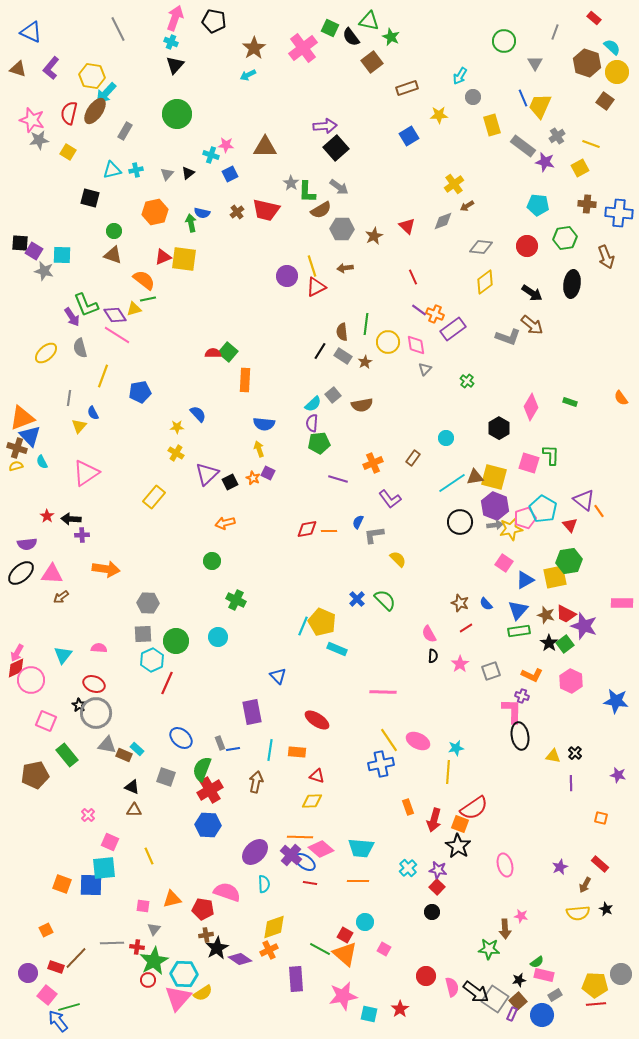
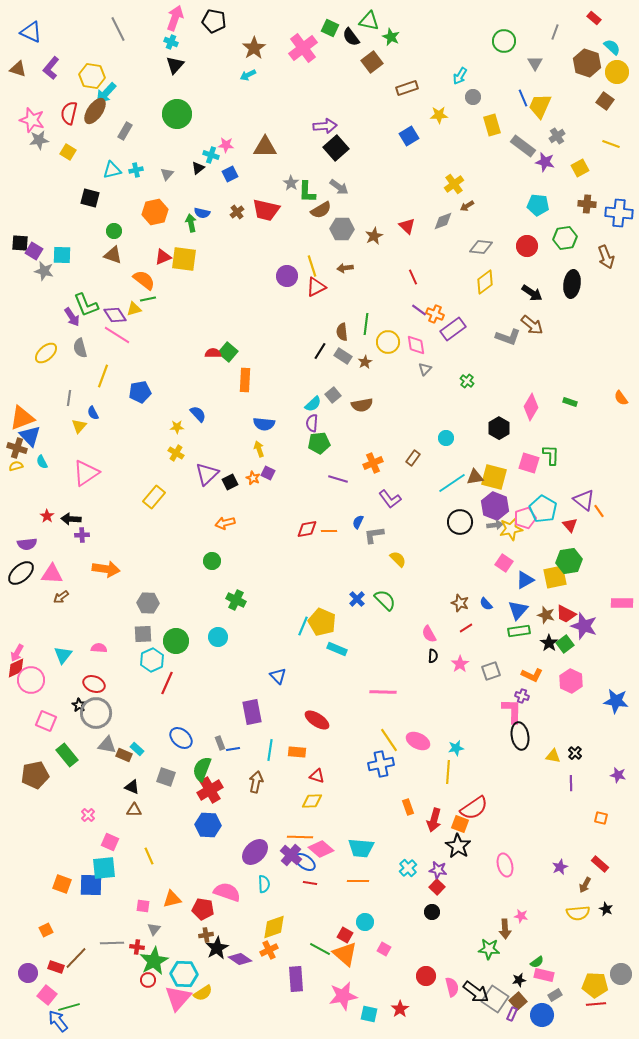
yellow line at (591, 144): moved 20 px right
black triangle at (188, 173): moved 10 px right, 5 px up
